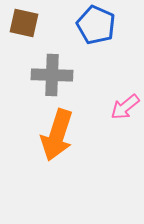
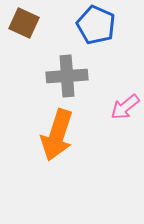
brown square: rotated 12 degrees clockwise
gray cross: moved 15 px right, 1 px down; rotated 6 degrees counterclockwise
